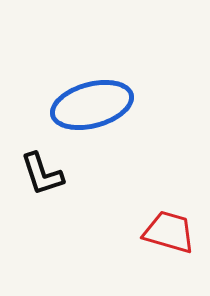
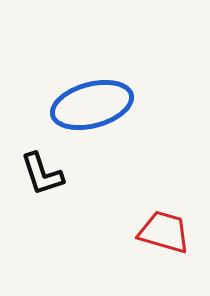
red trapezoid: moved 5 px left
